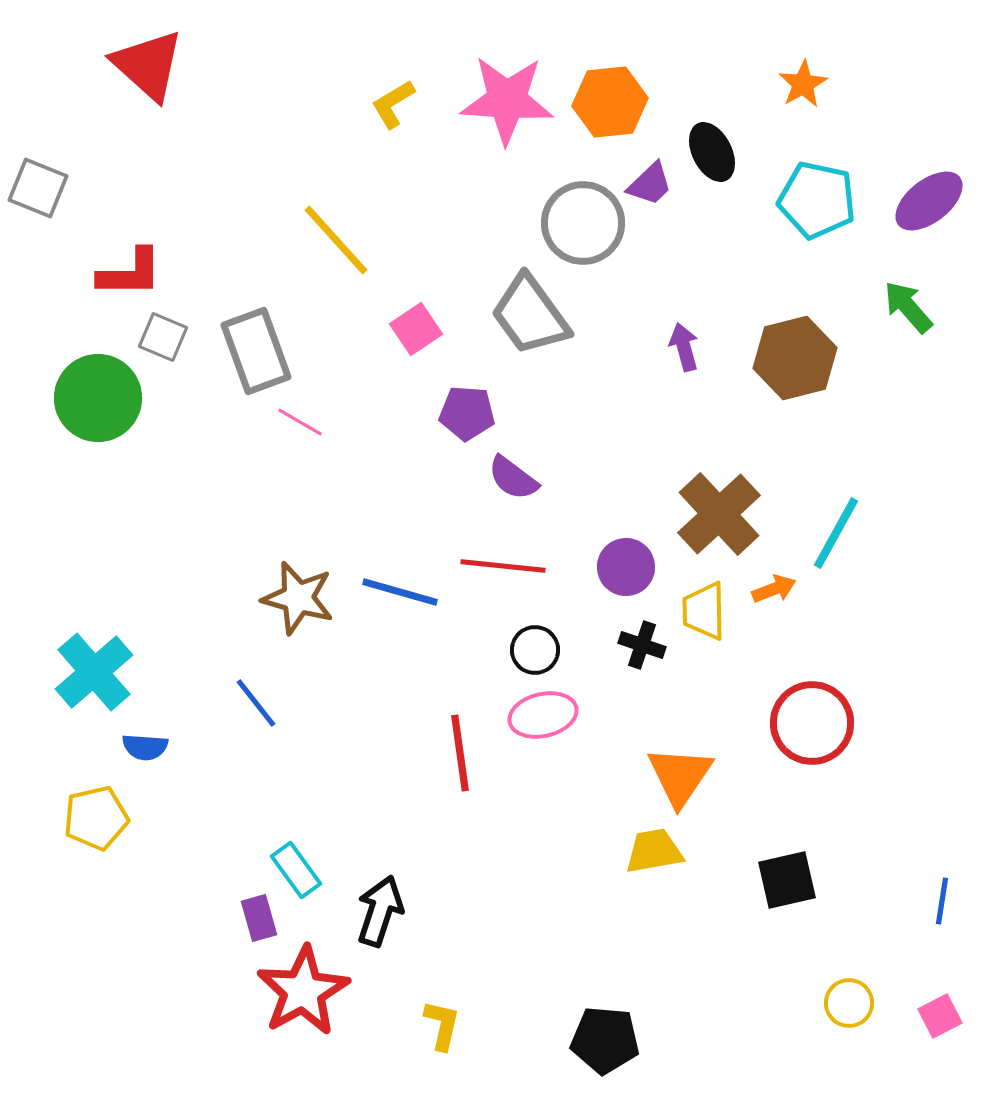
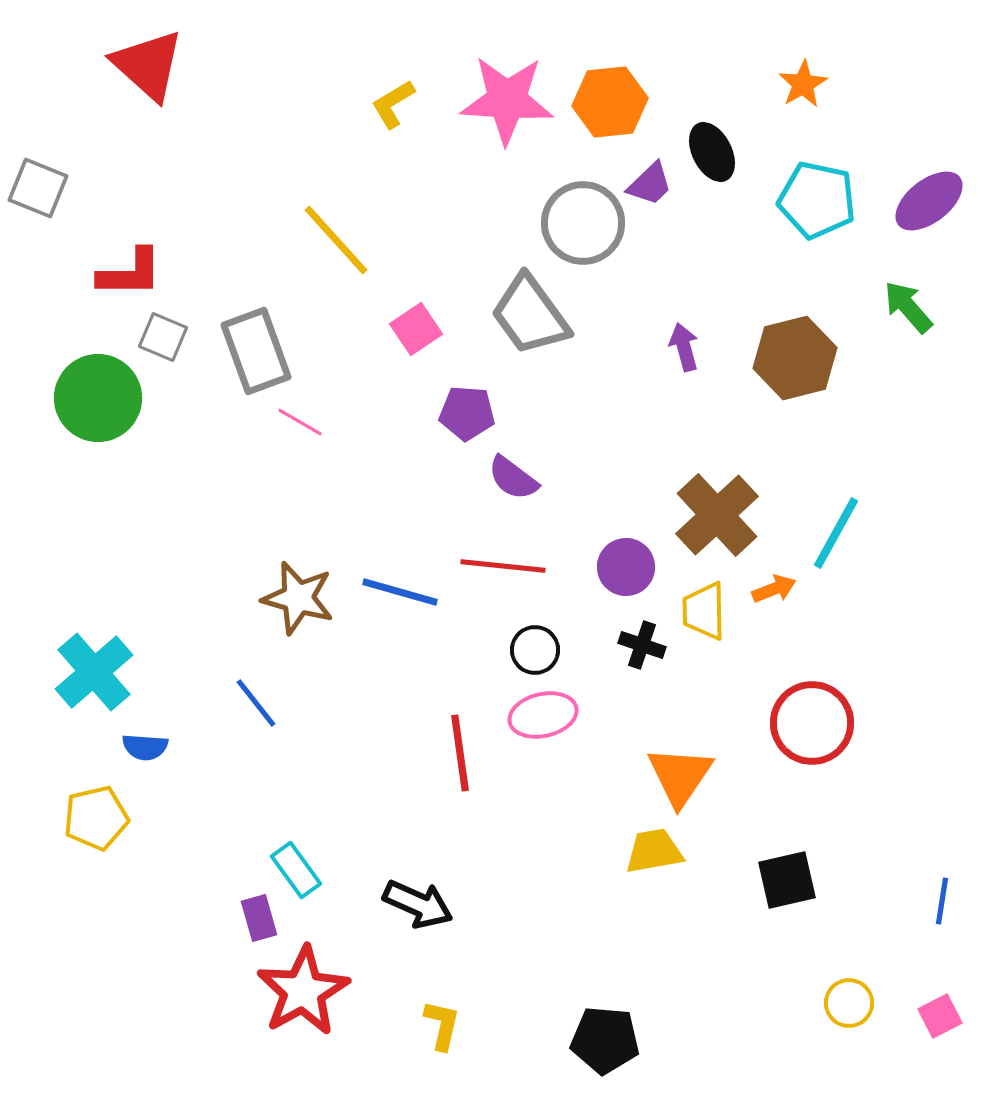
brown cross at (719, 514): moved 2 px left, 1 px down
black arrow at (380, 911): moved 38 px right, 7 px up; rotated 96 degrees clockwise
